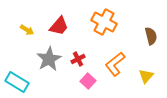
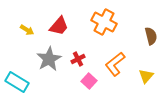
pink square: moved 1 px right
